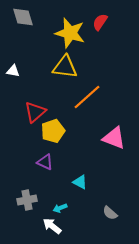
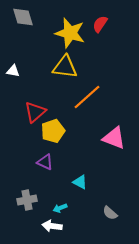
red semicircle: moved 2 px down
white arrow: rotated 30 degrees counterclockwise
